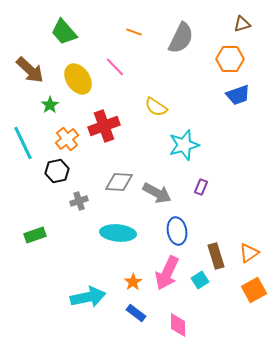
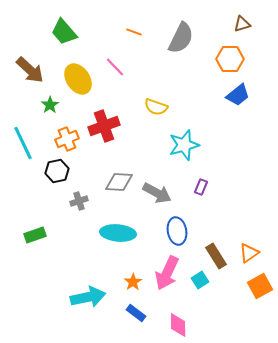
blue trapezoid: rotated 20 degrees counterclockwise
yellow semicircle: rotated 15 degrees counterclockwise
orange cross: rotated 15 degrees clockwise
brown rectangle: rotated 15 degrees counterclockwise
orange square: moved 6 px right, 4 px up
